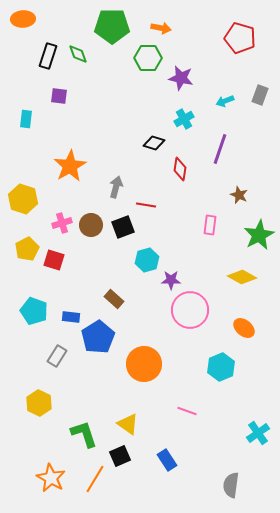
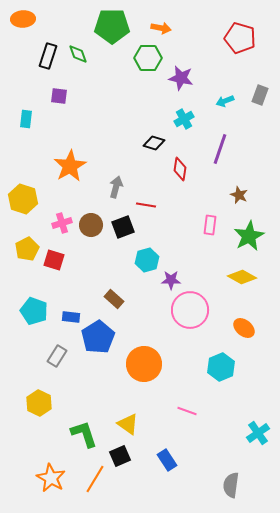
green star at (259, 235): moved 10 px left, 1 px down
